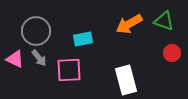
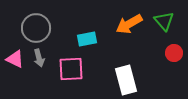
green triangle: rotated 30 degrees clockwise
gray circle: moved 3 px up
cyan rectangle: moved 4 px right
red circle: moved 2 px right
gray arrow: rotated 24 degrees clockwise
pink square: moved 2 px right, 1 px up
